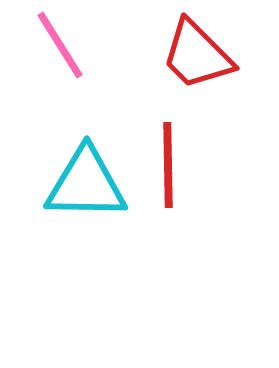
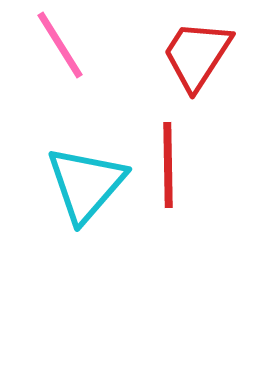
red trapezoid: rotated 78 degrees clockwise
cyan triangle: rotated 50 degrees counterclockwise
